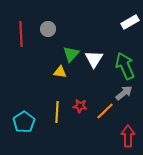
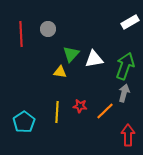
white triangle: rotated 48 degrees clockwise
green arrow: rotated 44 degrees clockwise
gray arrow: rotated 36 degrees counterclockwise
red arrow: moved 1 px up
